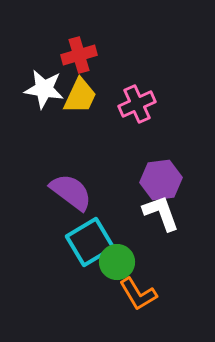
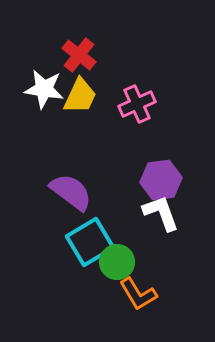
red cross: rotated 36 degrees counterclockwise
